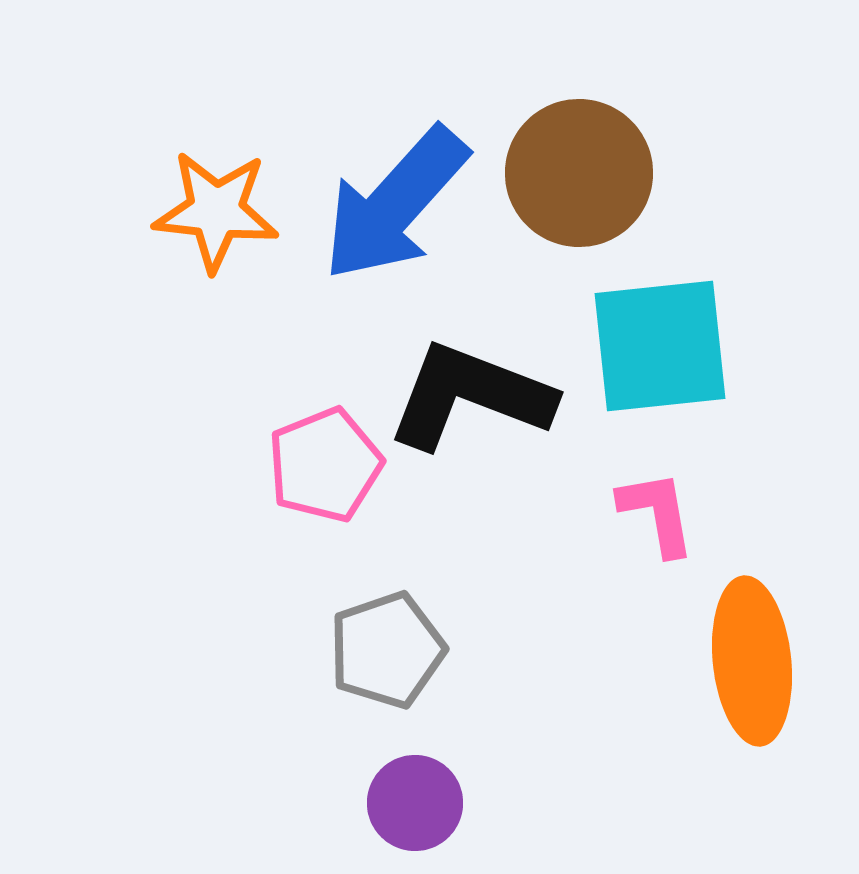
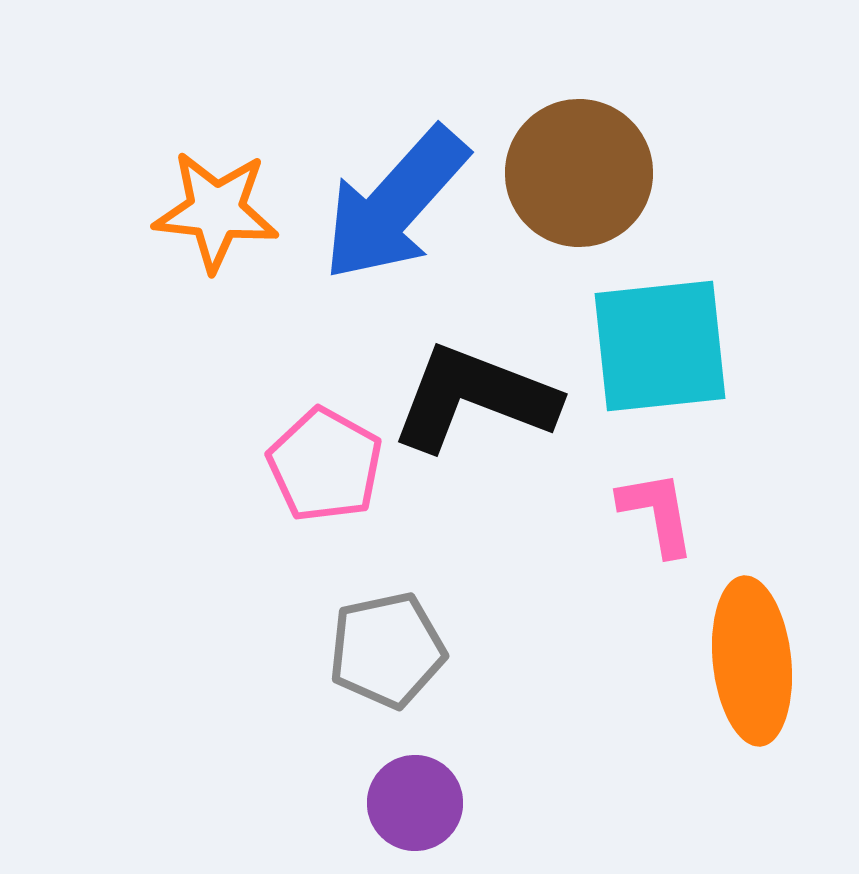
black L-shape: moved 4 px right, 2 px down
pink pentagon: rotated 21 degrees counterclockwise
gray pentagon: rotated 7 degrees clockwise
